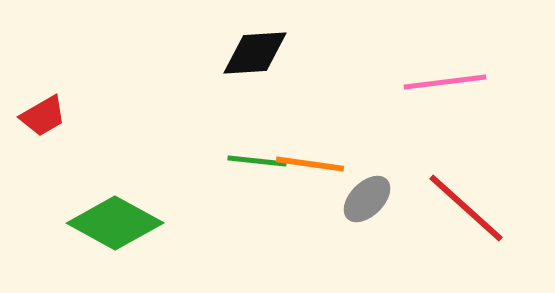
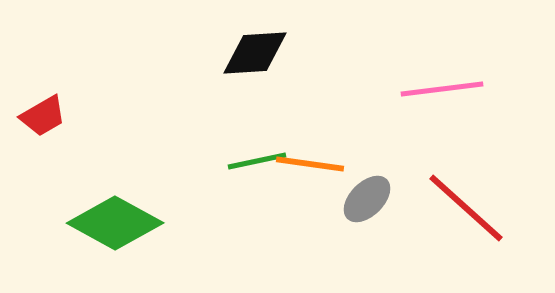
pink line: moved 3 px left, 7 px down
green line: rotated 18 degrees counterclockwise
